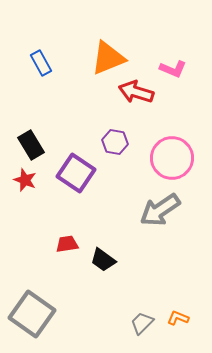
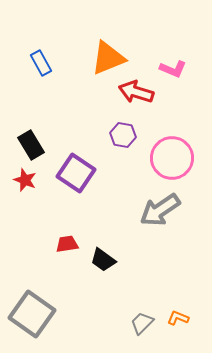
purple hexagon: moved 8 px right, 7 px up
